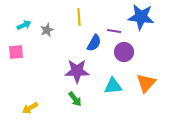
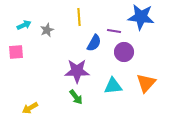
green arrow: moved 1 px right, 2 px up
